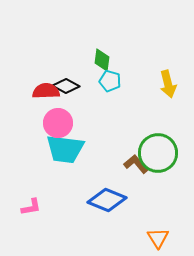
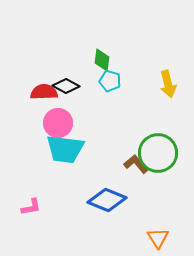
red semicircle: moved 2 px left, 1 px down
